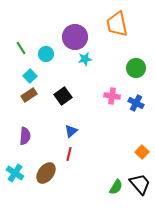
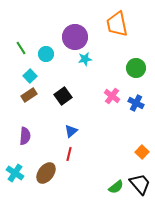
pink cross: rotated 28 degrees clockwise
green semicircle: rotated 21 degrees clockwise
